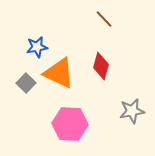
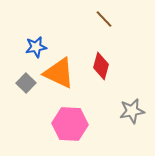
blue star: moved 1 px left
